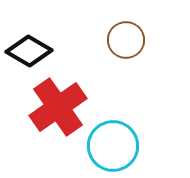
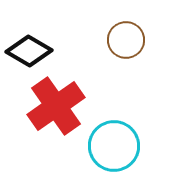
red cross: moved 2 px left, 1 px up
cyan circle: moved 1 px right
